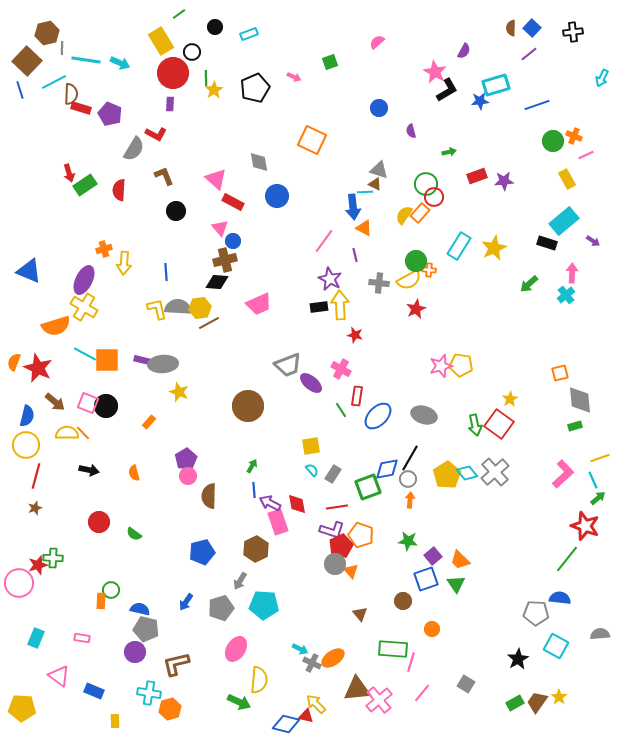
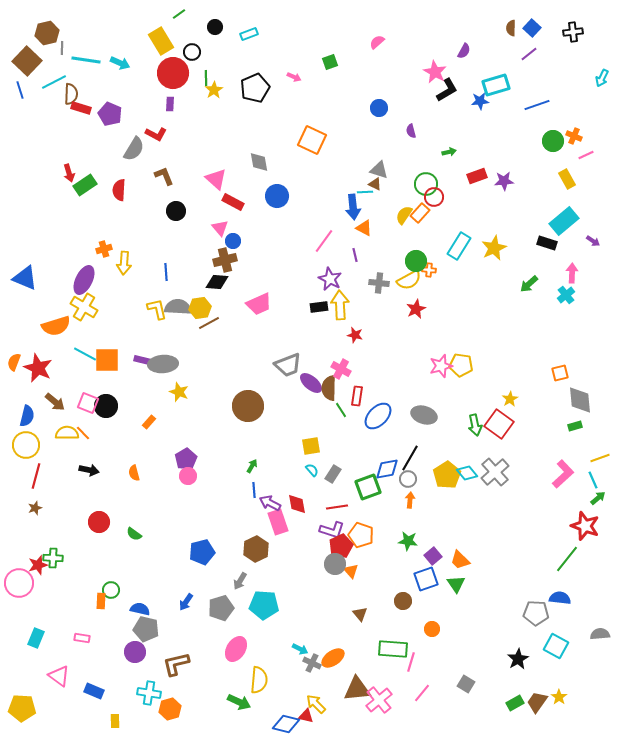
blue triangle at (29, 271): moved 4 px left, 7 px down
brown semicircle at (209, 496): moved 120 px right, 108 px up
